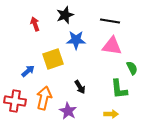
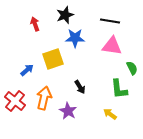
blue star: moved 1 px left, 2 px up
blue arrow: moved 1 px left, 1 px up
red cross: rotated 30 degrees clockwise
yellow arrow: moved 1 px left; rotated 144 degrees counterclockwise
